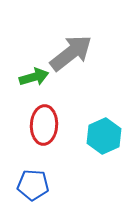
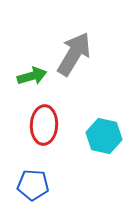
gray arrow: moved 3 px right, 1 px down; rotated 21 degrees counterclockwise
green arrow: moved 2 px left, 1 px up
cyan hexagon: rotated 24 degrees counterclockwise
